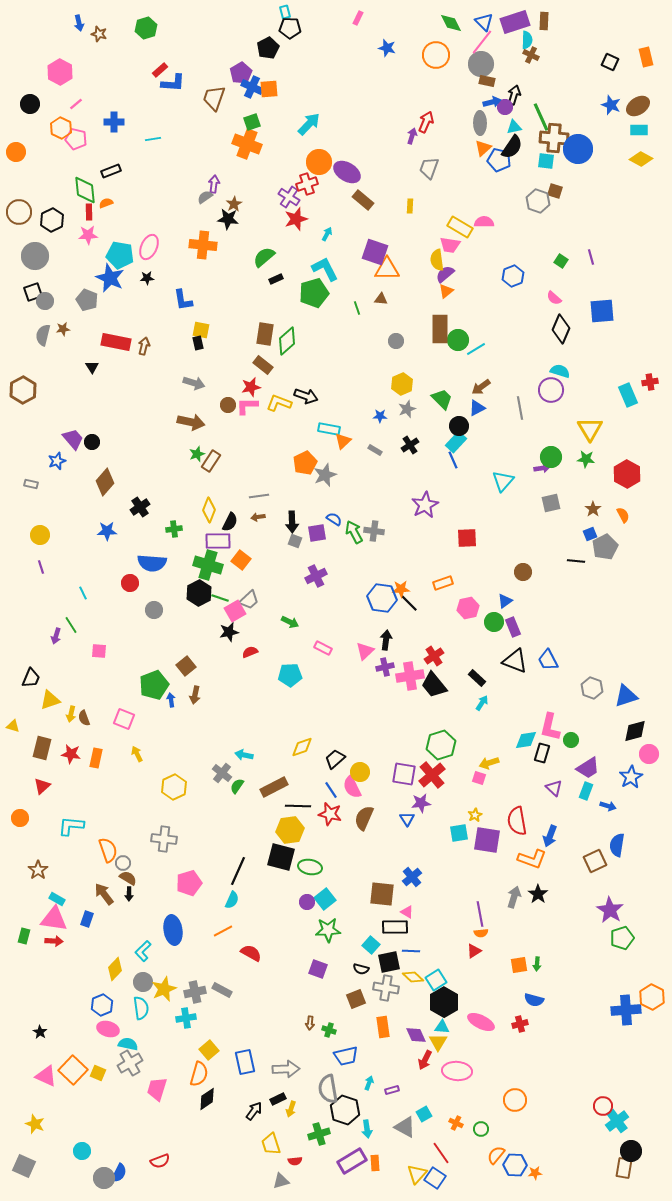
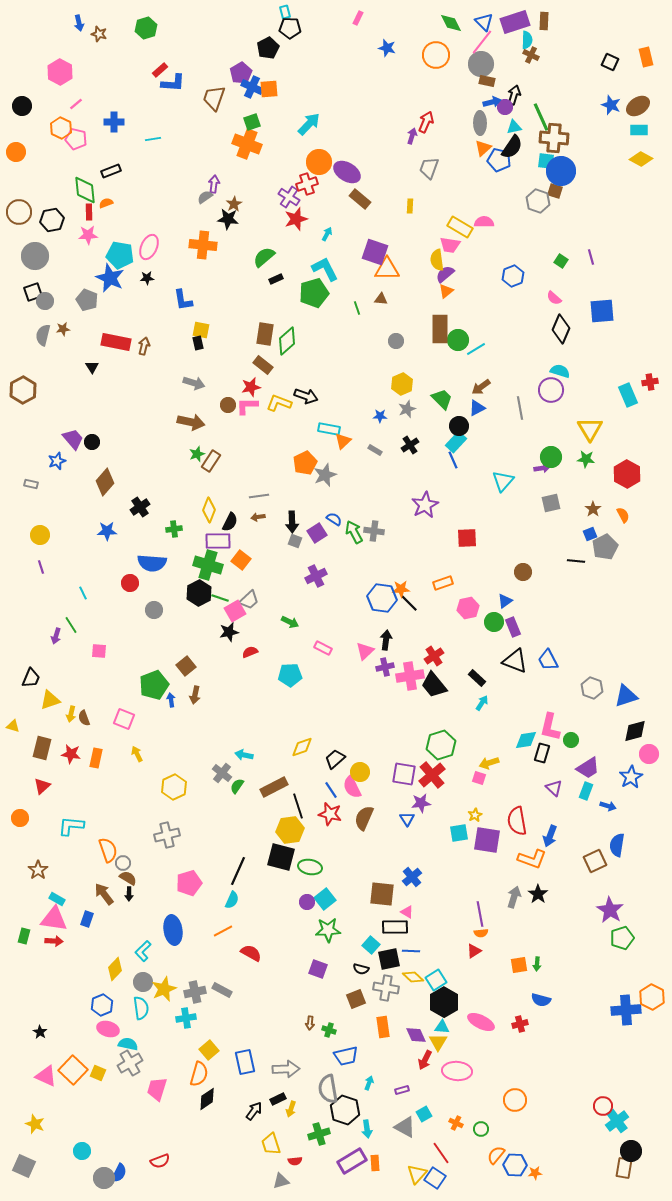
black circle at (30, 104): moved 8 px left, 2 px down
blue circle at (578, 149): moved 17 px left, 22 px down
brown rectangle at (363, 200): moved 3 px left, 1 px up
black hexagon at (52, 220): rotated 15 degrees clockwise
purple square at (317, 533): rotated 24 degrees counterclockwise
black line at (298, 806): rotated 70 degrees clockwise
gray cross at (164, 839): moved 3 px right, 4 px up; rotated 20 degrees counterclockwise
black square at (389, 962): moved 3 px up
blue semicircle at (534, 1000): moved 7 px right
purple rectangle at (392, 1090): moved 10 px right
